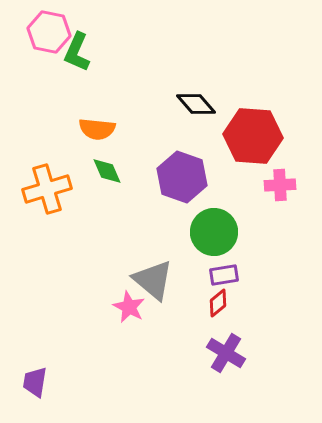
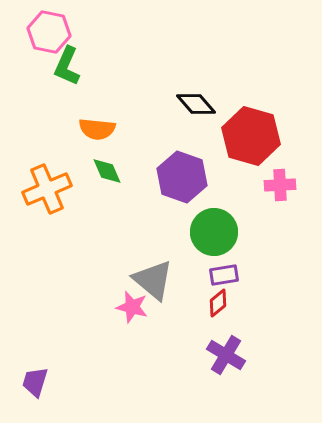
green L-shape: moved 10 px left, 14 px down
red hexagon: moved 2 px left; rotated 12 degrees clockwise
orange cross: rotated 6 degrees counterclockwise
pink star: moved 3 px right; rotated 12 degrees counterclockwise
purple cross: moved 2 px down
purple trapezoid: rotated 8 degrees clockwise
